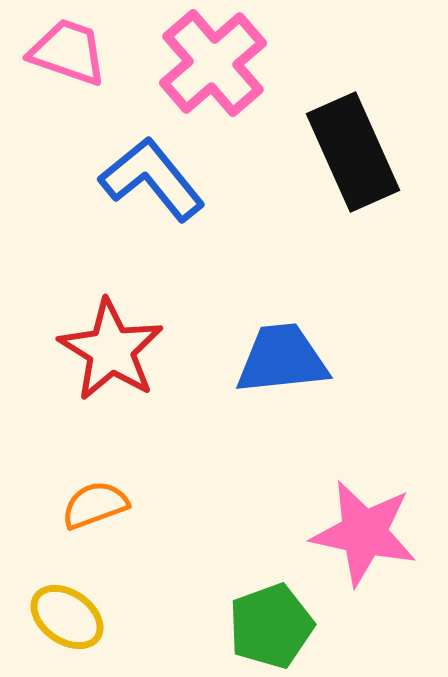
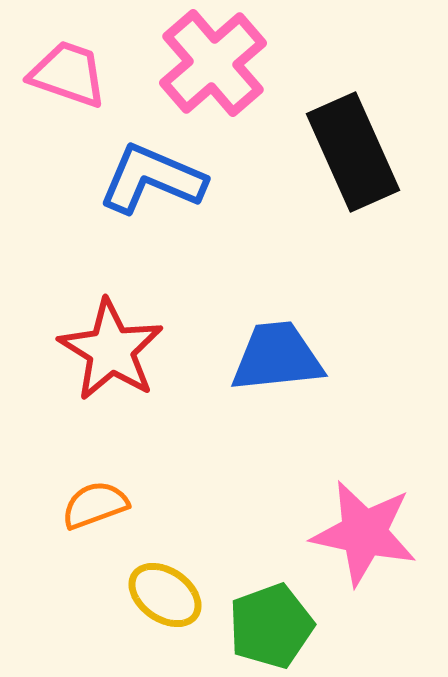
pink trapezoid: moved 22 px down
blue L-shape: rotated 28 degrees counterclockwise
blue trapezoid: moved 5 px left, 2 px up
yellow ellipse: moved 98 px right, 22 px up
